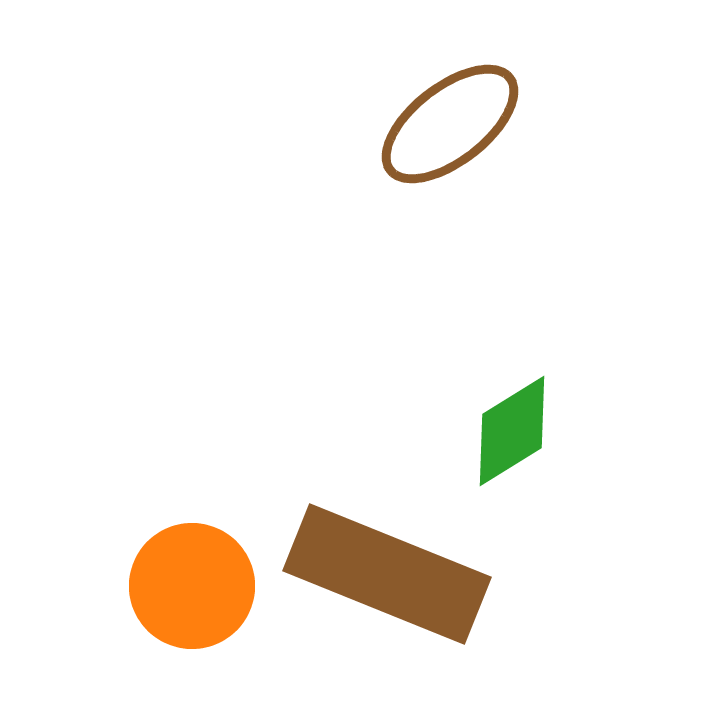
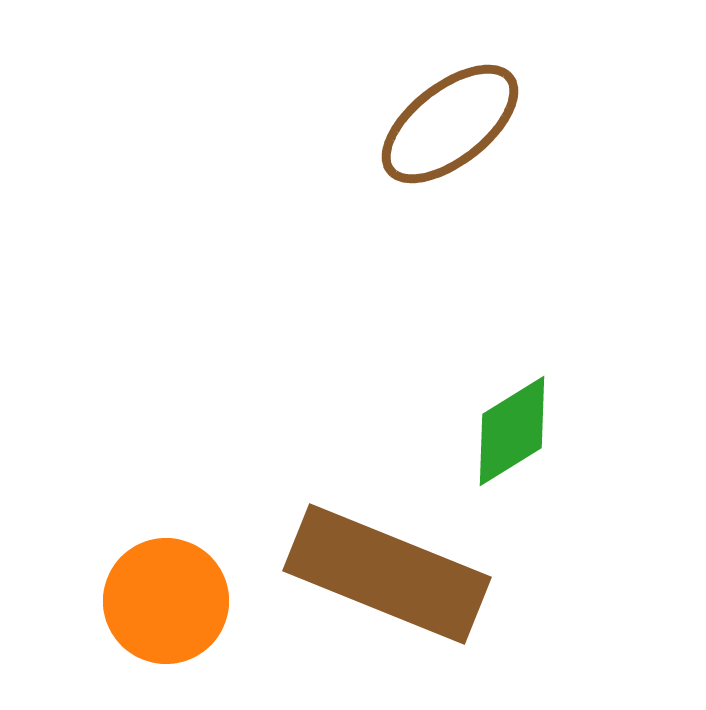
orange circle: moved 26 px left, 15 px down
